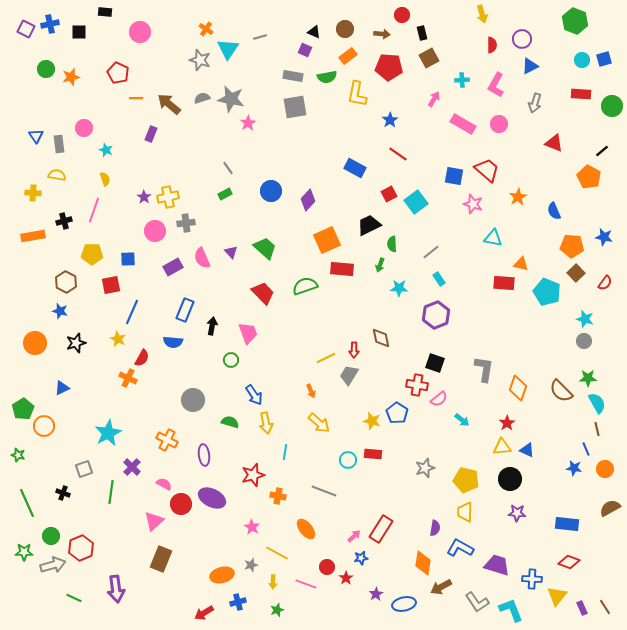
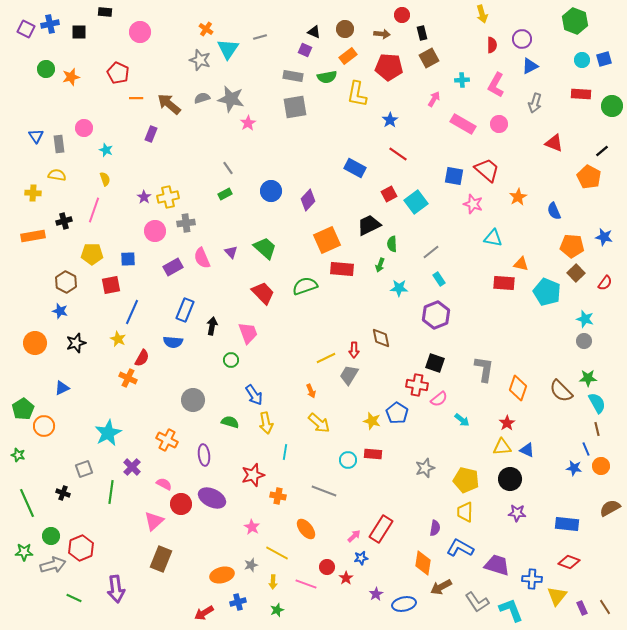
orange circle at (605, 469): moved 4 px left, 3 px up
